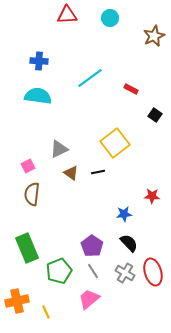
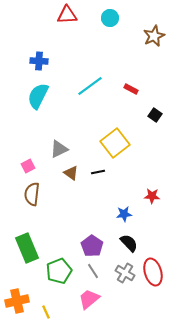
cyan line: moved 8 px down
cyan semicircle: rotated 72 degrees counterclockwise
